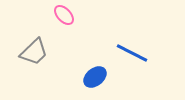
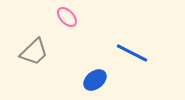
pink ellipse: moved 3 px right, 2 px down
blue ellipse: moved 3 px down
